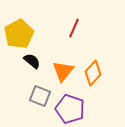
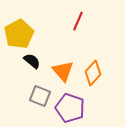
red line: moved 4 px right, 7 px up
orange triangle: rotated 20 degrees counterclockwise
purple pentagon: moved 1 px up
